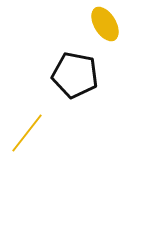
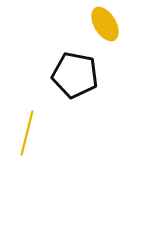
yellow line: rotated 24 degrees counterclockwise
